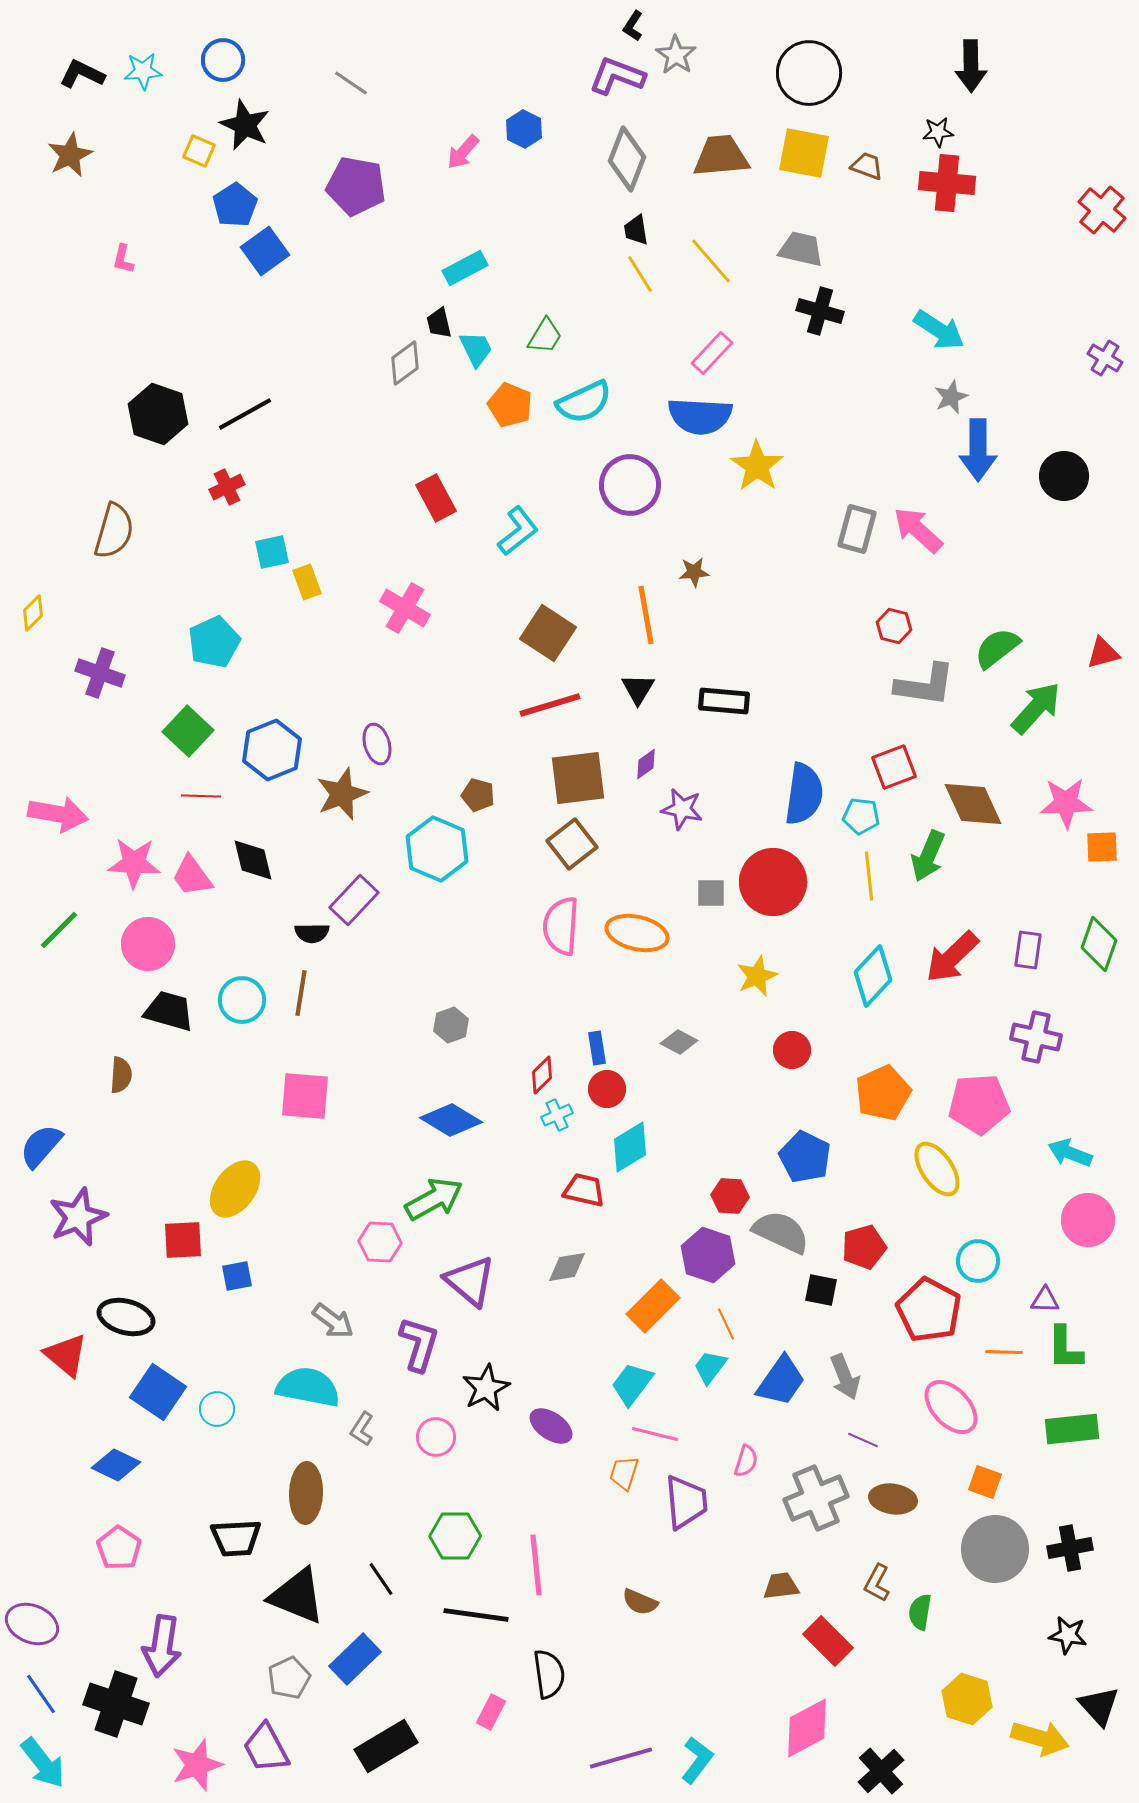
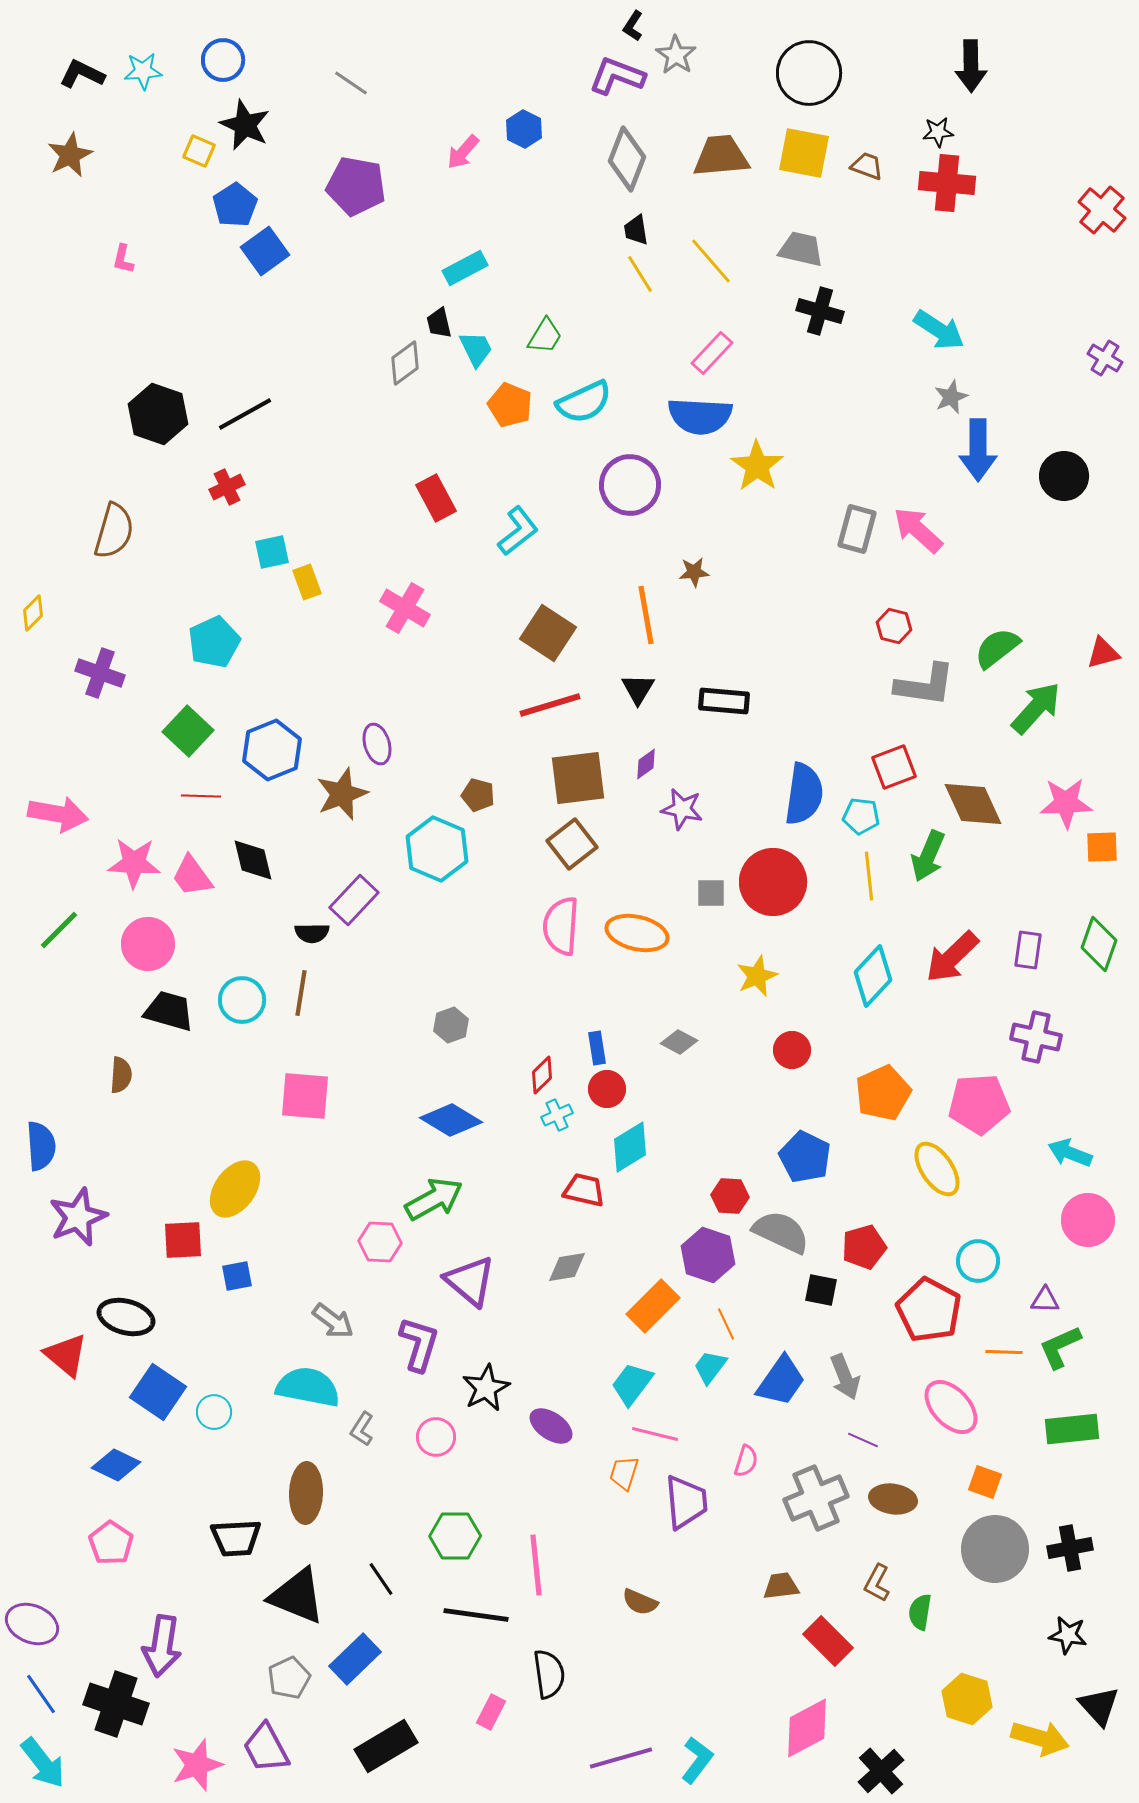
blue semicircle at (41, 1146): rotated 135 degrees clockwise
green L-shape at (1065, 1348): moved 5 px left, 1 px up; rotated 66 degrees clockwise
cyan circle at (217, 1409): moved 3 px left, 3 px down
pink pentagon at (119, 1548): moved 8 px left, 5 px up
